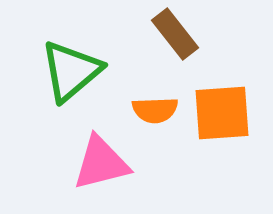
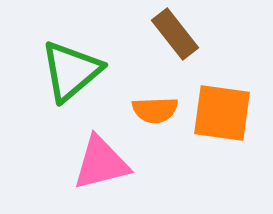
orange square: rotated 12 degrees clockwise
